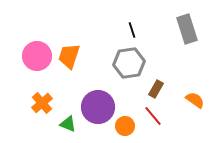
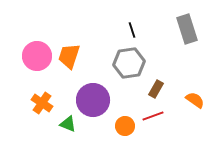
orange cross: rotated 15 degrees counterclockwise
purple circle: moved 5 px left, 7 px up
red line: rotated 70 degrees counterclockwise
